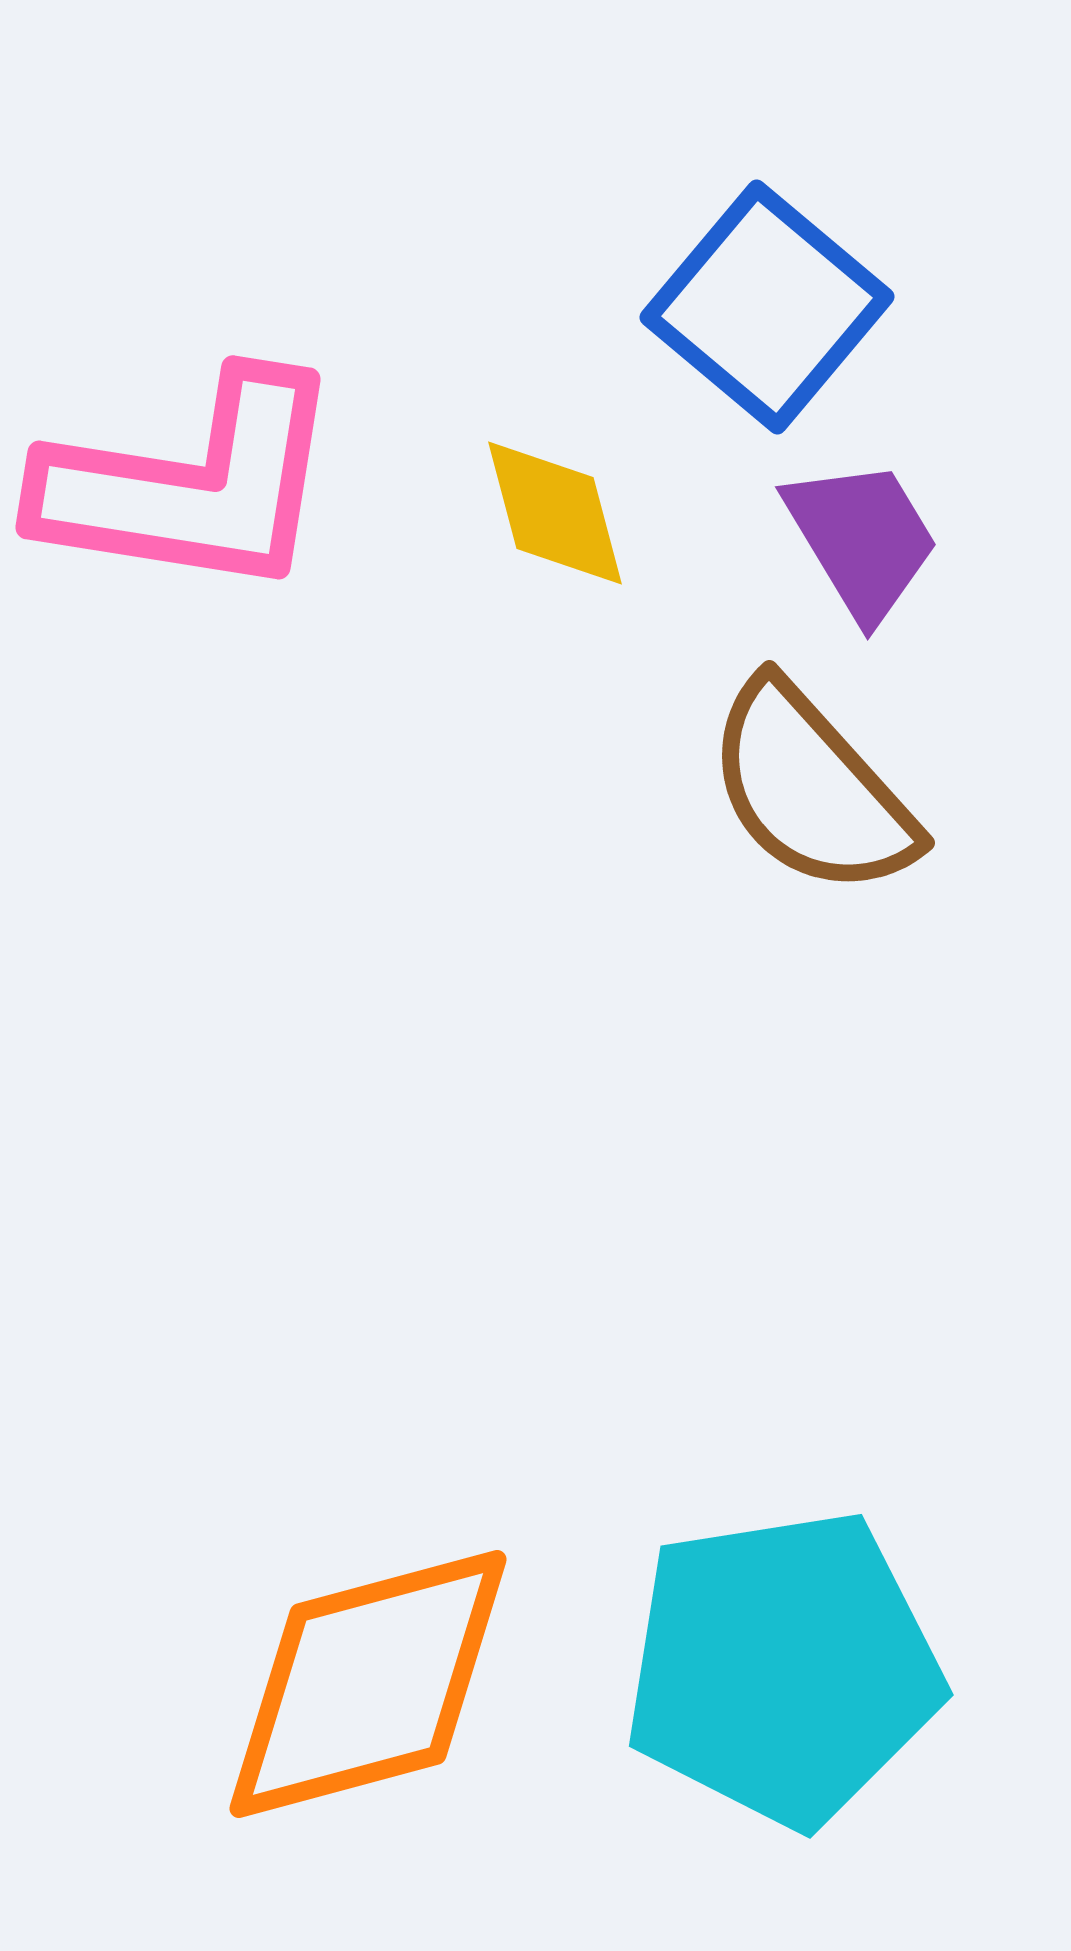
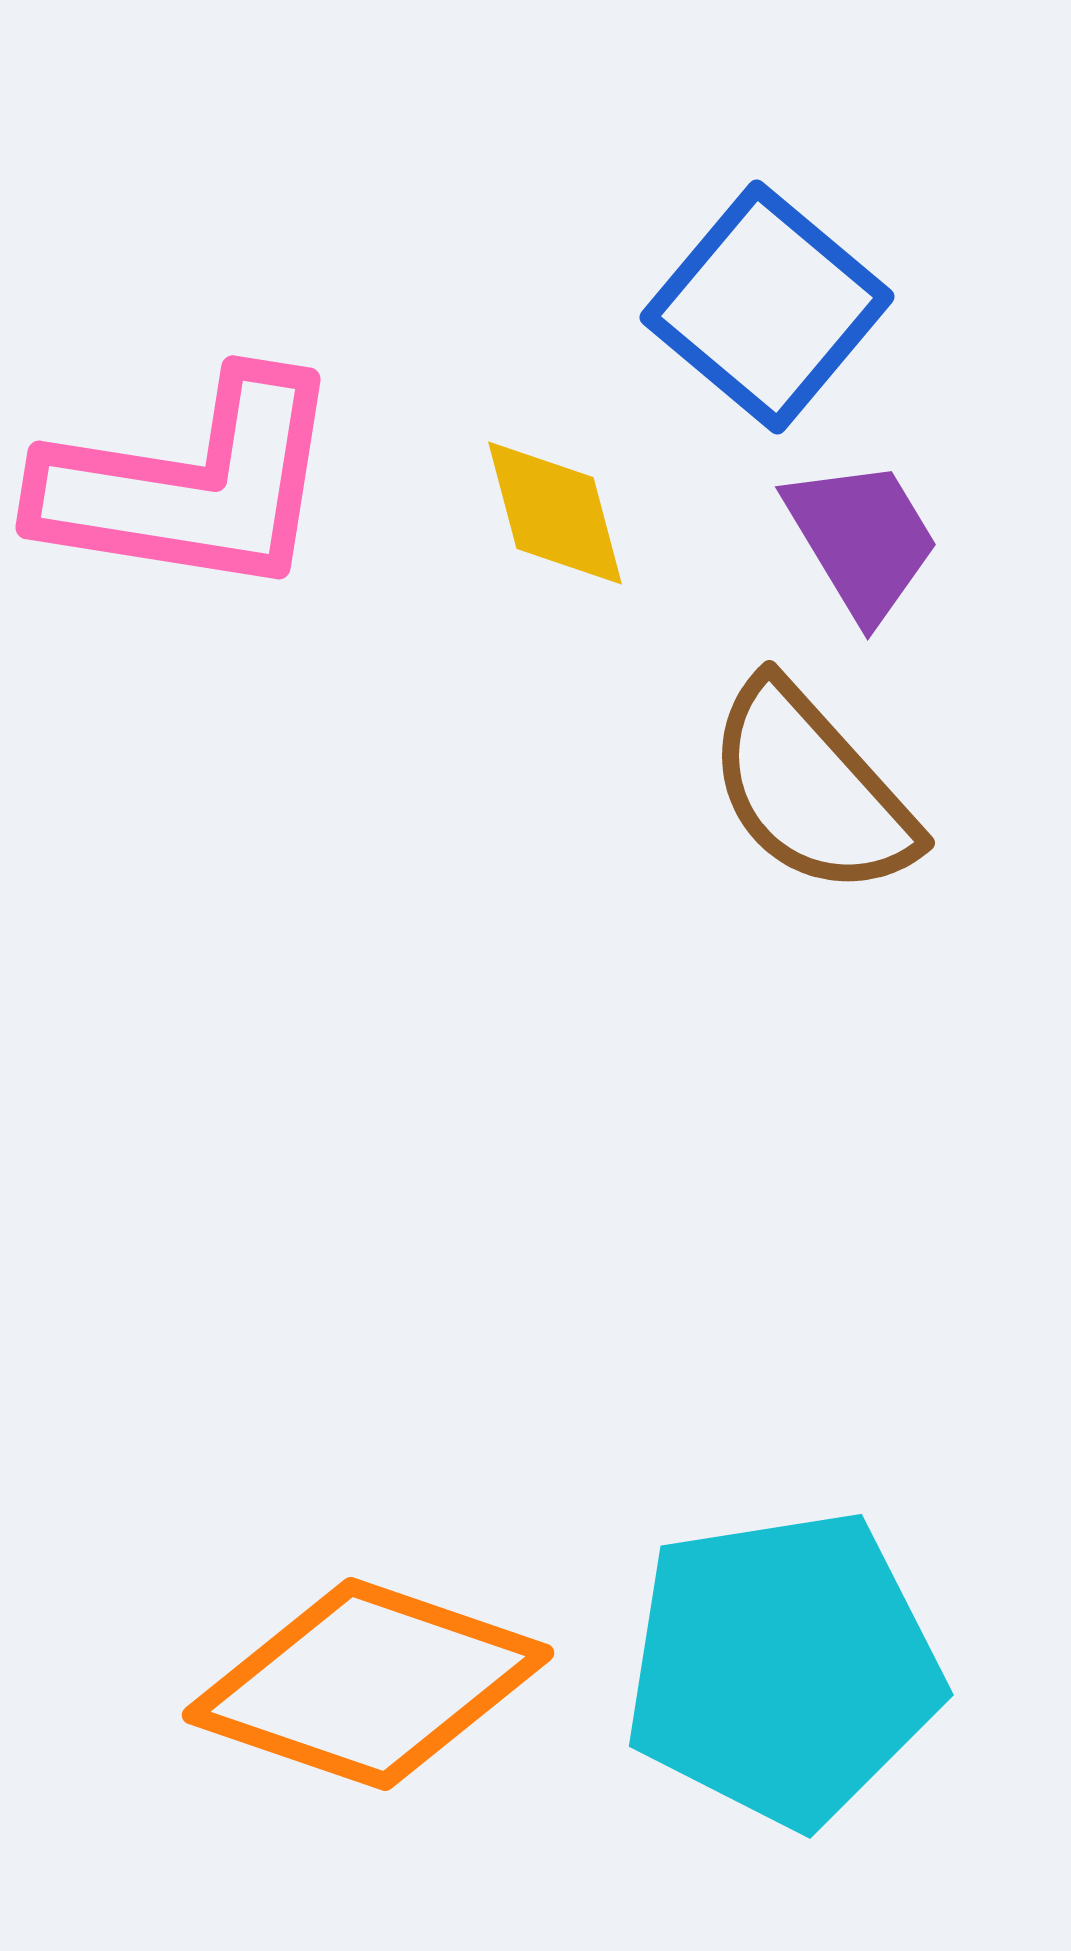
orange diamond: rotated 34 degrees clockwise
